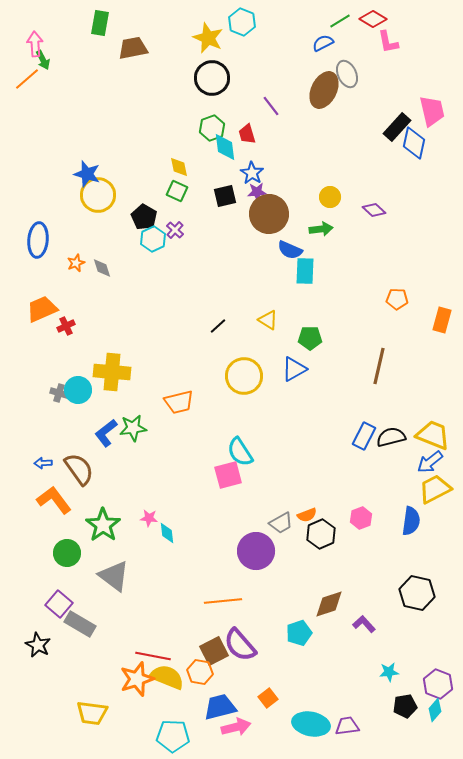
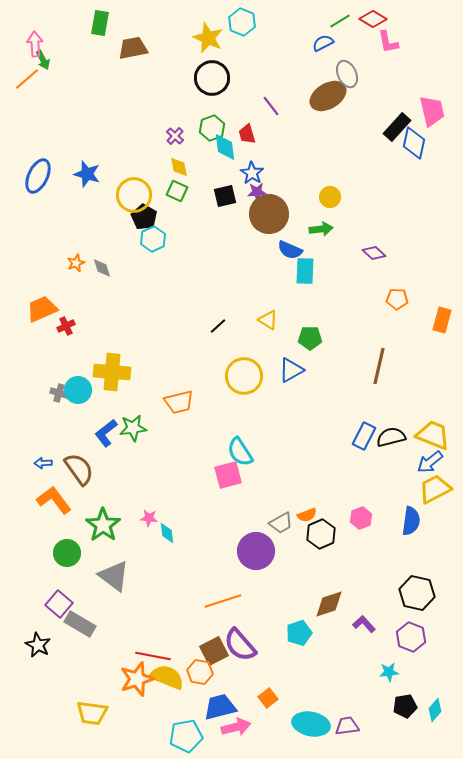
brown ellipse at (324, 90): moved 4 px right, 6 px down; rotated 33 degrees clockwise
yellow circle at (98, 195): moved 36 px right
purple diamond at (374, 210): moved 43 px down
purple cross at (175, 230): moved 94 px up
blue ellipse at (38, 240): moved 64 px up; rotated 20 degrees clockwise
blue triangle at (294, 369): moved 3 px left, 1 px down
orange line at (223, 601): rotated 12 degrees counterclockwise
purple hexagon at (438, 684): moved 27 px left, 47 px up
cyan pentagon at (173, 736): moved 13 px right; rotated 12 degrees counterclockwise
